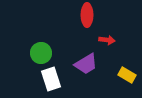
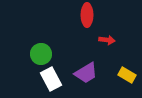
green circle: moved 1 px down
purple trapezoid: moved 9 px down
white rectangle: rotated 10 degrees counterclockwise
